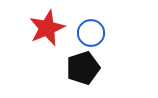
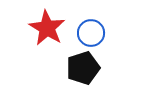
red star: rotated 18 degrees counterclockwise
